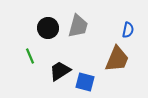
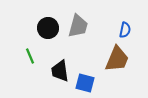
blue semicircle: moved 3 px left
black trapezoid: rotated 65 degrees counterclockwise
blue square: moved 1 px down
